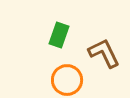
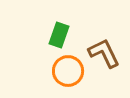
orange circle: moved 1 px right, 9 px up
